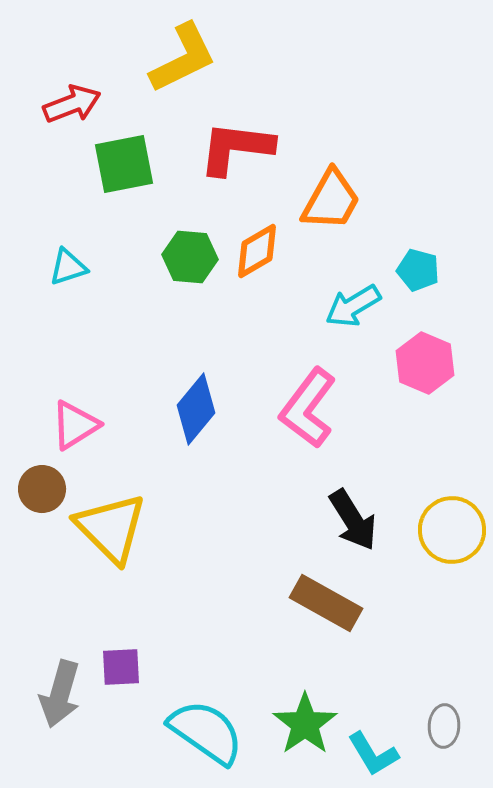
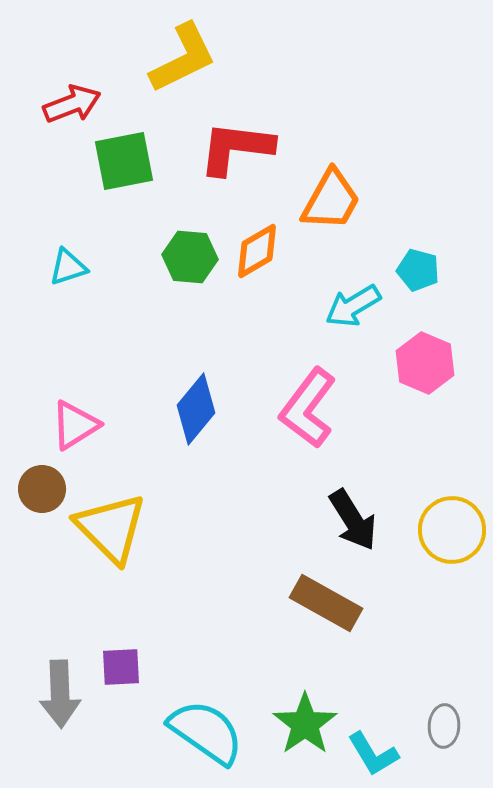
green square: moved 3 px up
gray arrow: rotated 18 degrees counterclockwise
